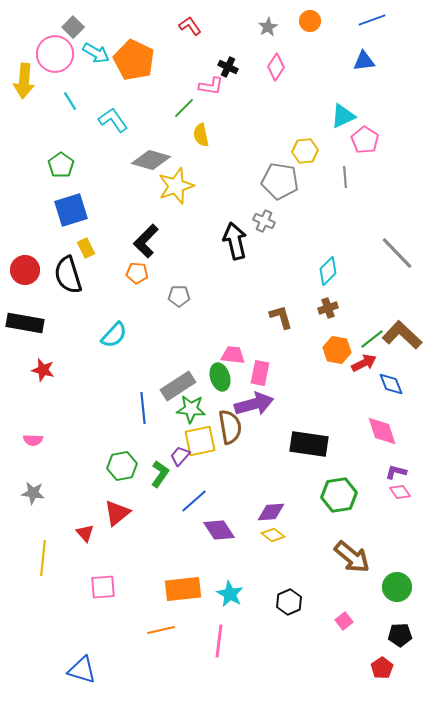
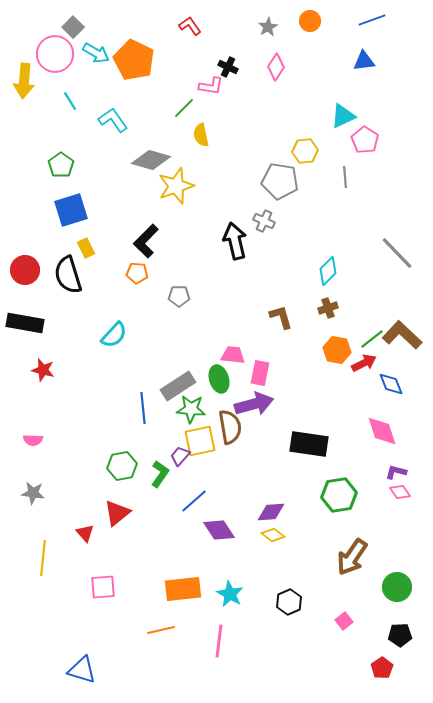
green ellipse at (220, 377): moved 1 px left, 2 px down
brown arrow at (352, 557): rotated 84 degrees clockwise
